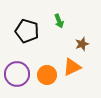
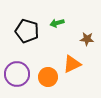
green arrow: moved 2 px left, 2 px down; rotated 96 degrees clockwise
brown star: moved 5 px right, 5 px up; rotated 24 degrees clockwise
orange triangle: moved 3 px up
orange circle: moved 1 px right, 2 px down
